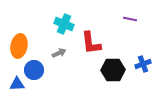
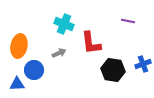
purple line: moved 2 px left, 2 px down
black hexagon: rotated 10 degrees clockwise
